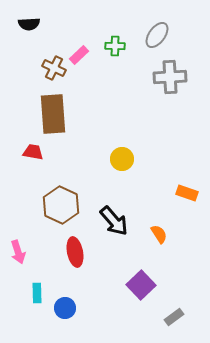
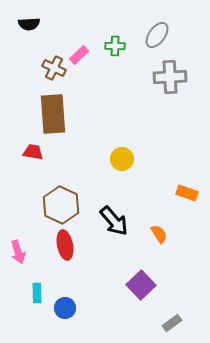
red ellipse: moved 10 px left, 7 px up
gray rectangle: moved 2 px left, 6 px down
